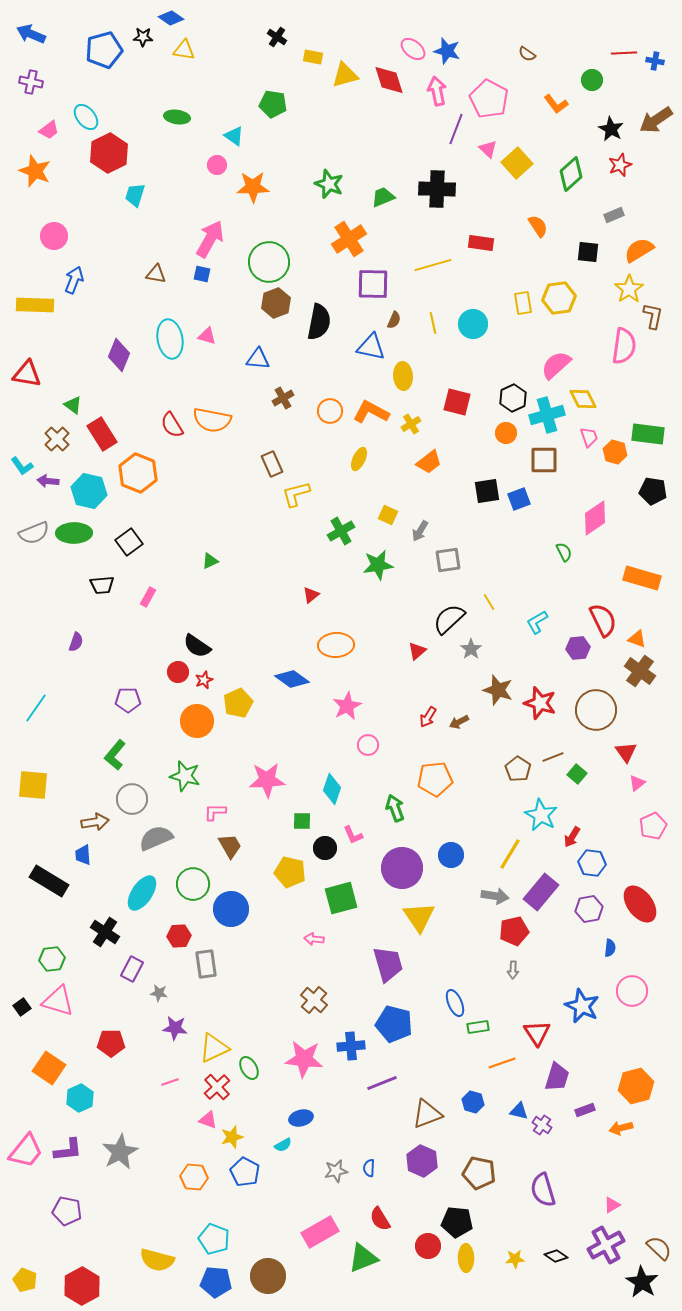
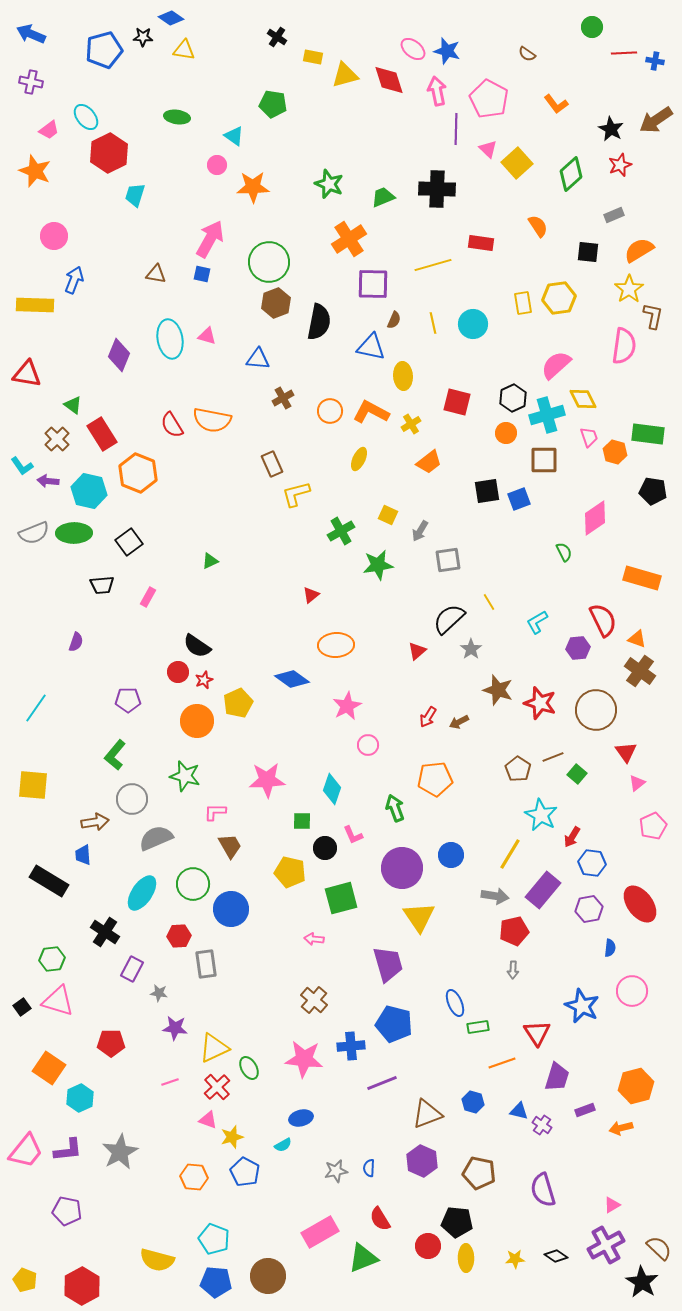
green circle at (592, 80): moved 53 px up
purple line at (456, 129): rotated 20 degrees counterclockwise
purple rectangle at (541, 892): moved 2 px right, 2 px up
